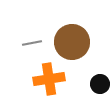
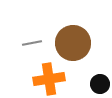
brown circle: moved 1 px right, 1 px down
